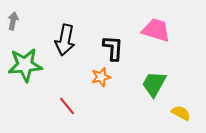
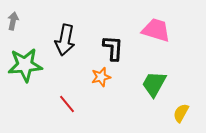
red line: moved 2 px up
yellow semicircle: rotated 90 degrees counterclockwise
